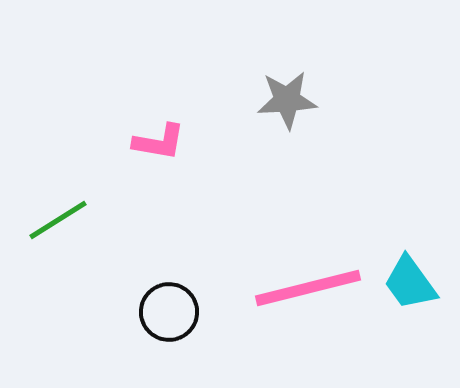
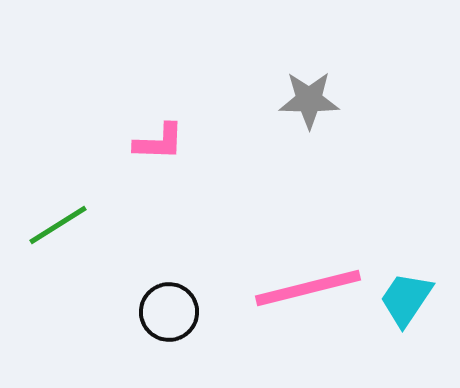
gray star: moved 22 px right; rotated 4 degrees clockwise
pink L-shape: rotated 8 degrees counterclockwise
green line: moved 5 px down
cyan trapezoid: moved 4 px left, 16 px down; rotated 70 degrees clockwise
